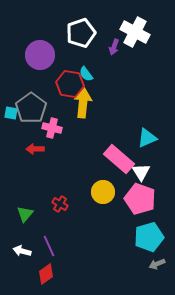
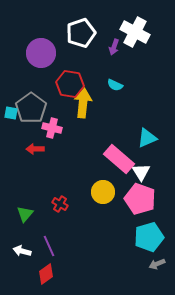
purple circle: moved 1 px right, 2 px up
cyan semicircle: moved 29 px right, 11 px down; rotated 28 degrees counterclockwise
